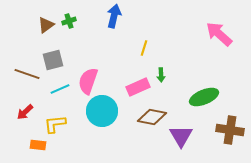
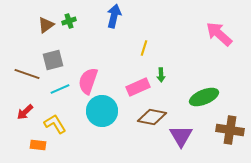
yellow L-shape: rotated 65 degrees clockwise
